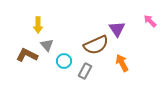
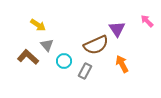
pink arrow: moved 3 px left
yellow arrow: rotated 56 degrees counterclockwise
brown L-shape: moved 1 px right, 2 px down; rotated 15 degrees clockwise
orange arrow: moved 1 px down
